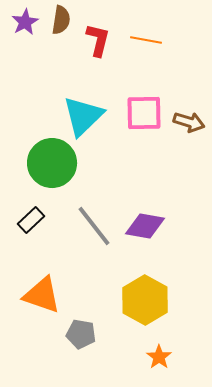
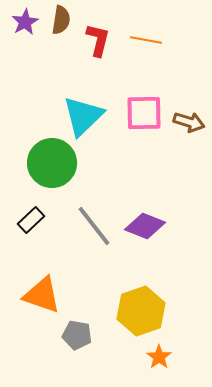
purple diamond: rotated 12 degrees clockwise
yellow hexagon: moved 4 px left, 11 px down; rotated 12 degrees clockwise
gray pentagon: moved 4 px left, 1 px down
